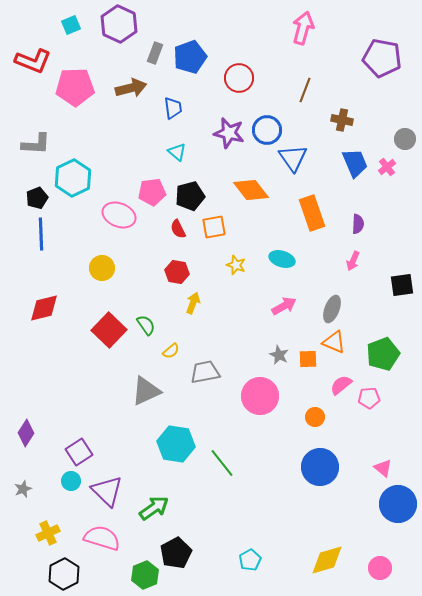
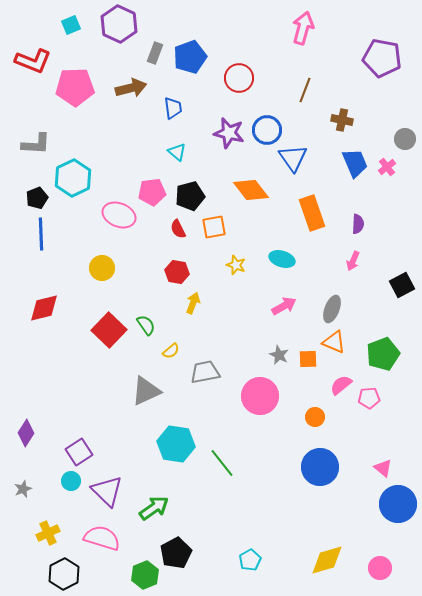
black square at (402, 285): rotated 20 degrees counterclockwise
